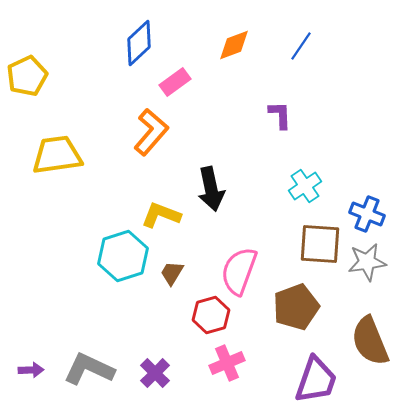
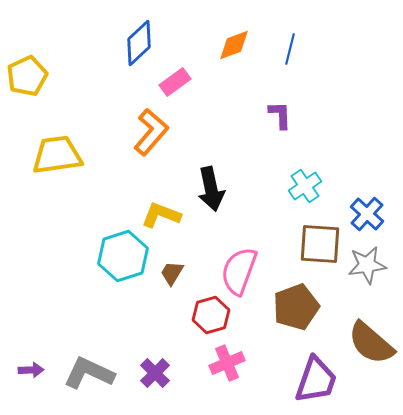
blue line: moved 11 px left, 3 px down; rotated 20 degrees counterclockwise
blue cross: rotated 20 degrees clockwise
gray star: moved 3 px down
brown semicircle: moved 1 px right, 2 px down; rotated 27 degrees counterclockwise
gray L-shape: moved 4 px down
